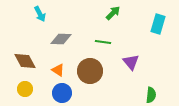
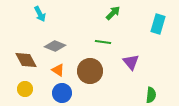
gray diamond: moved 6 px left, 7 px down; rotated 20 degrees clockwise
brown diamond: moved 1 px right, 1 px up
